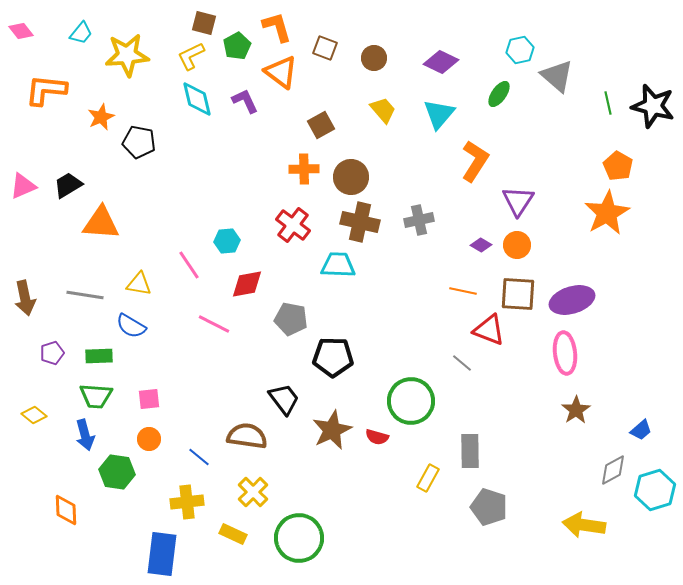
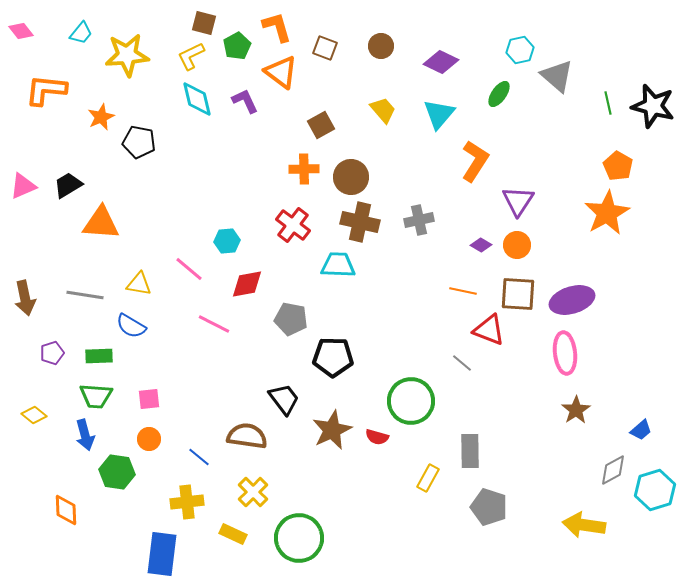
brown circle at (374, 58): moved 7 px right, 12 px up
pink line at (189, 265): moved 4 px down; rotated 16 degrees counterclockwise
